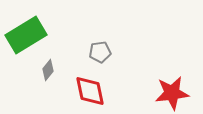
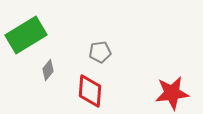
red diamond: rotated 16 degrees clockwise
